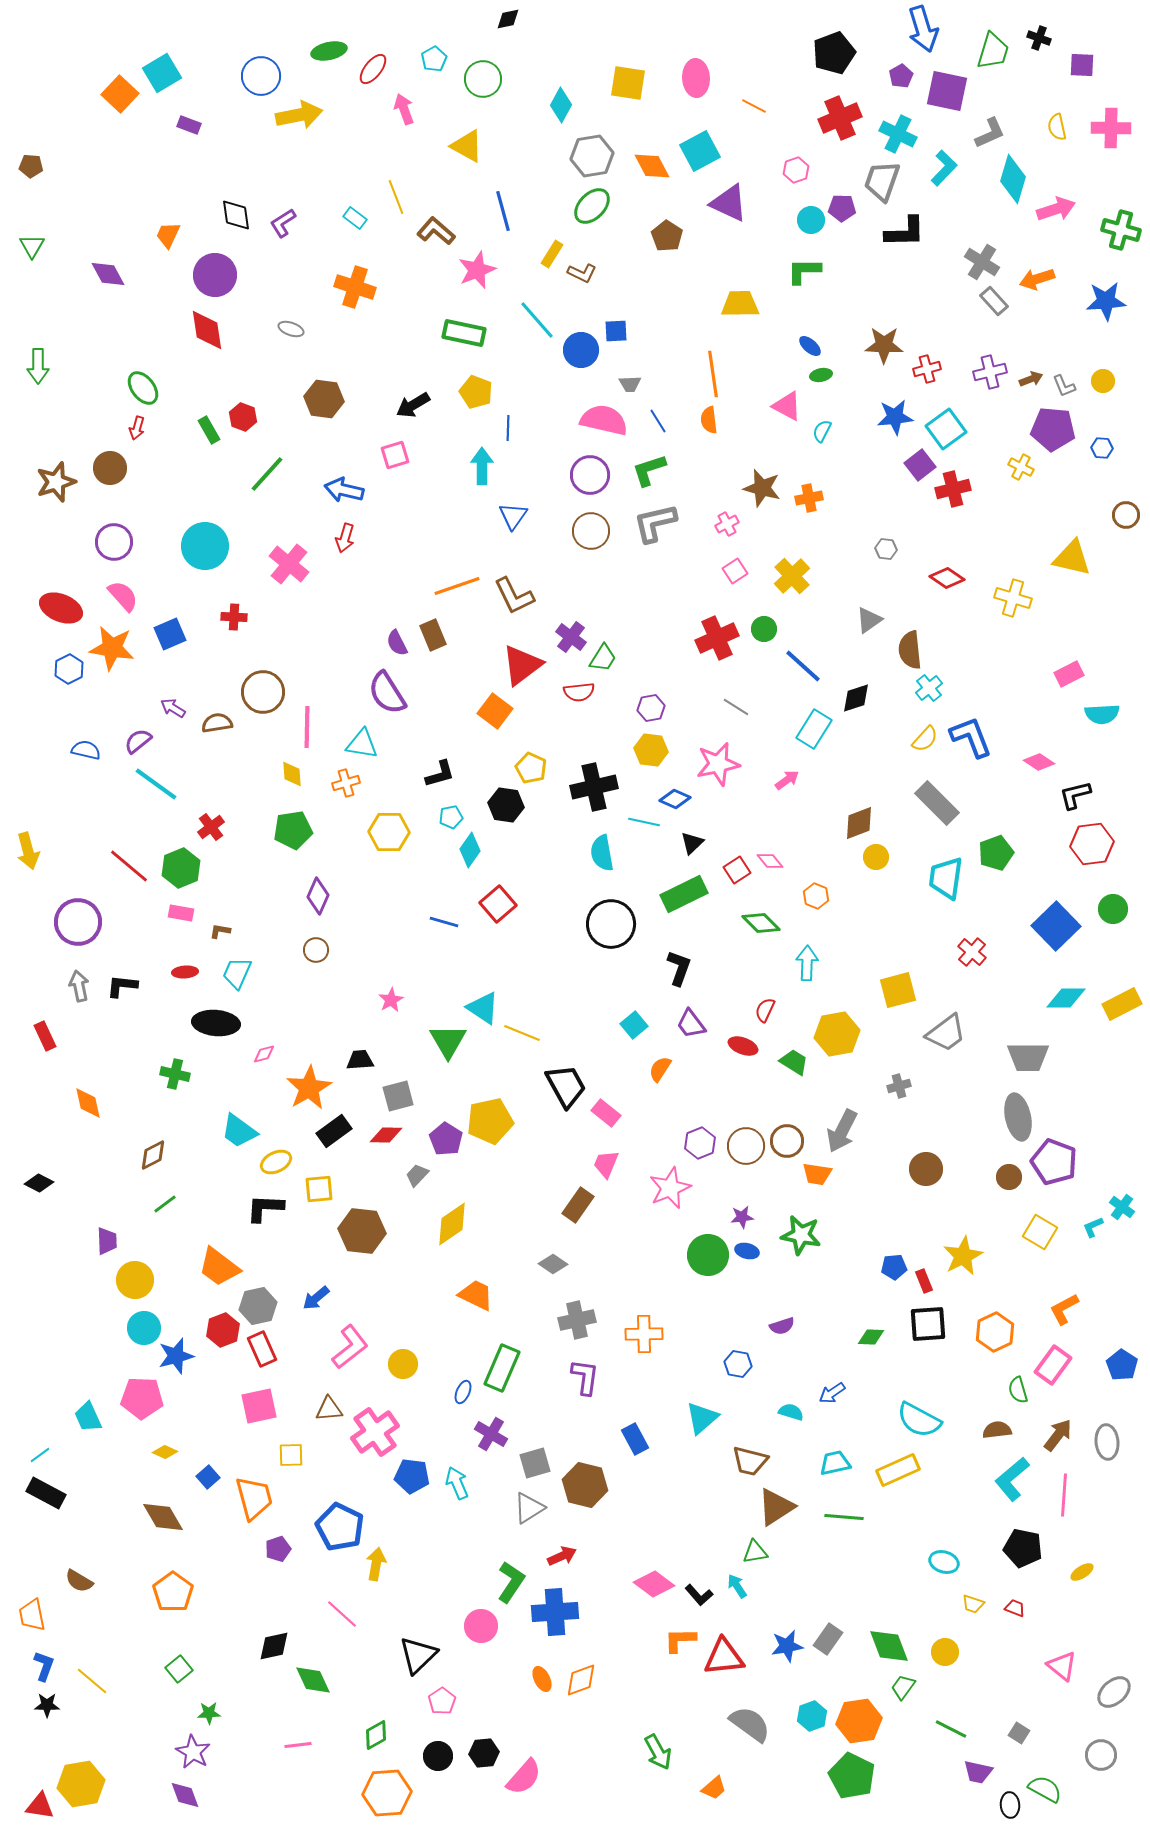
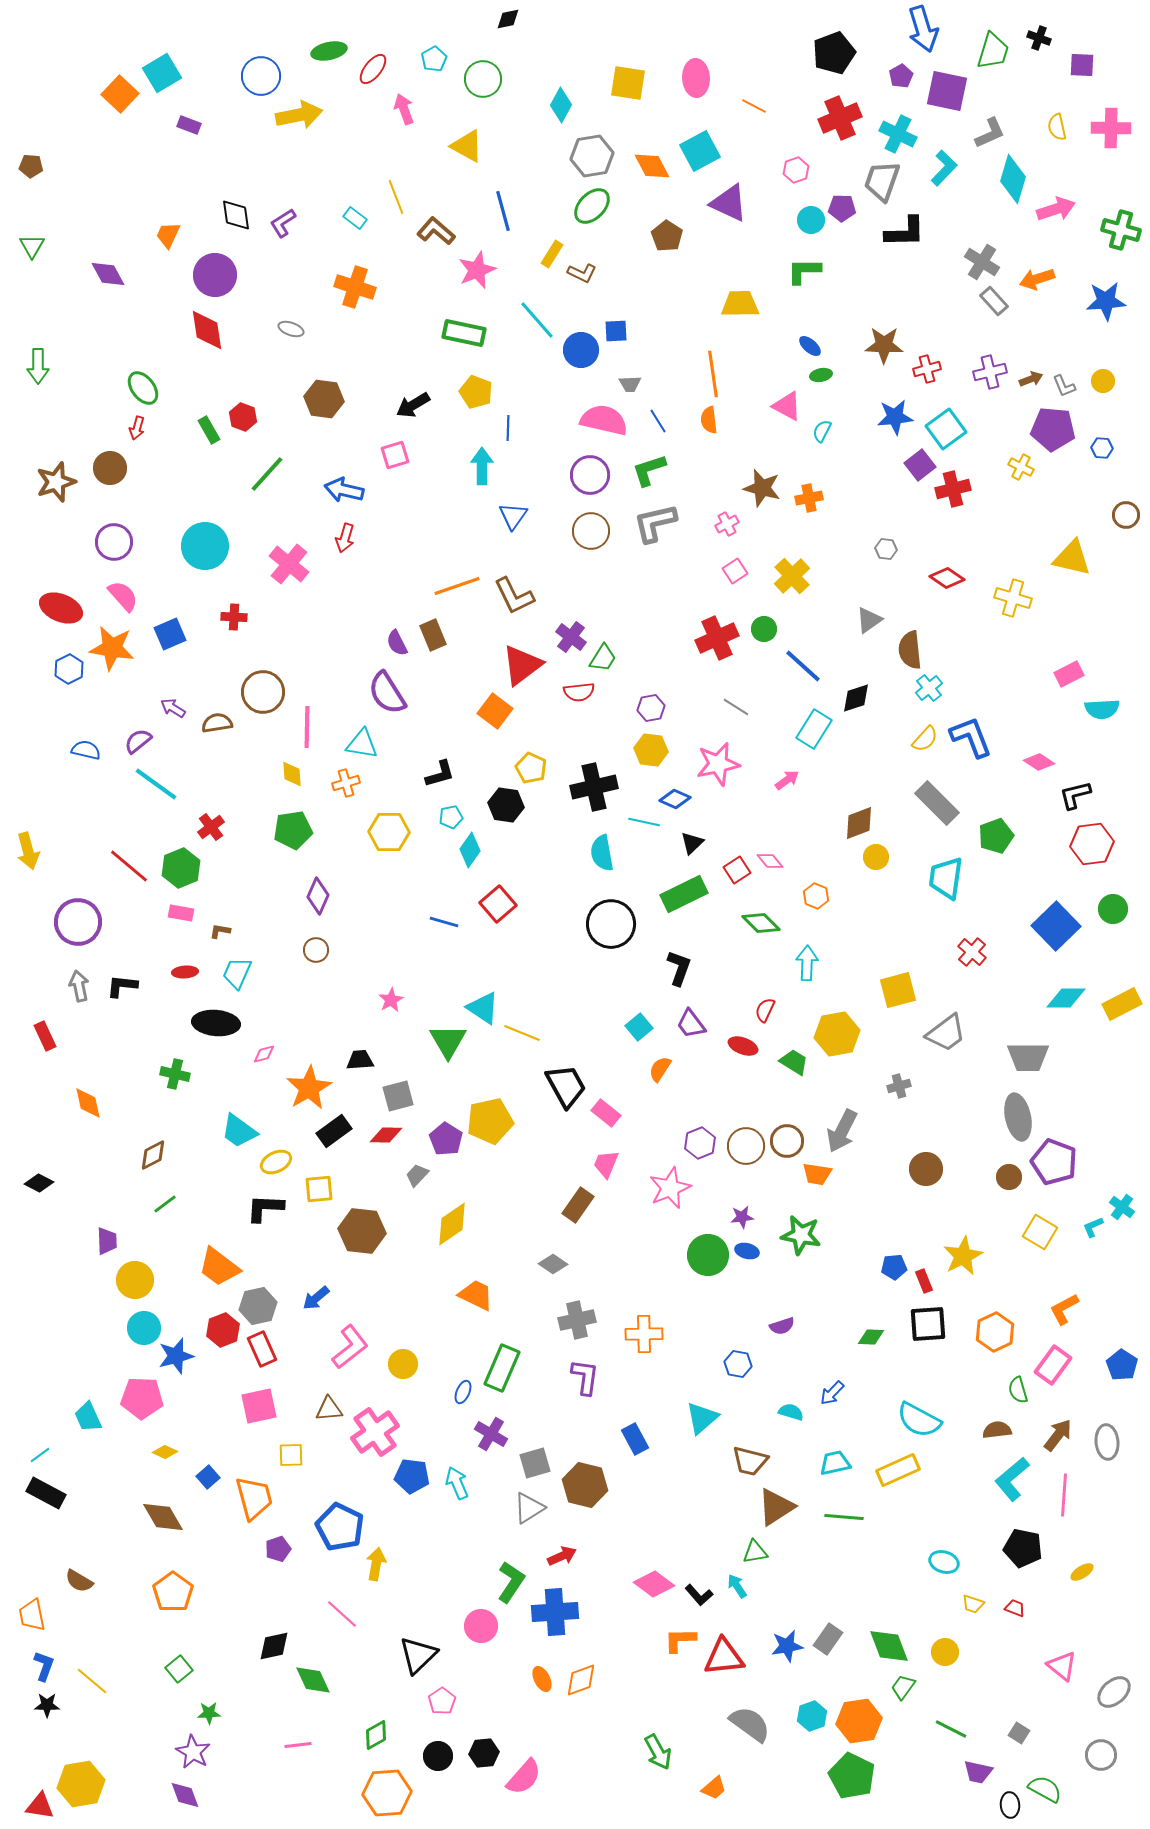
cyan semicircle at (1102, 714): moved 5 px up
green pentagon at (996, 853): moved 17 px up
cyan square at (634, 1025): moved 5 px right, 2 px down
blue arrow at (832, 1393): rotated 12 degrees counterclockwise
